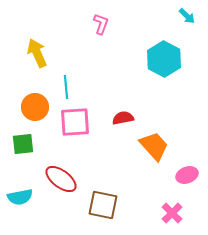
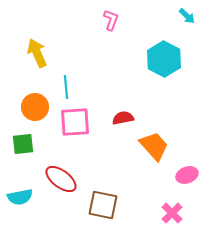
pink L-shape: moved 10 px right, 4 px up
